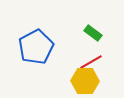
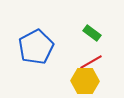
green rectangle: moved 1 px left
